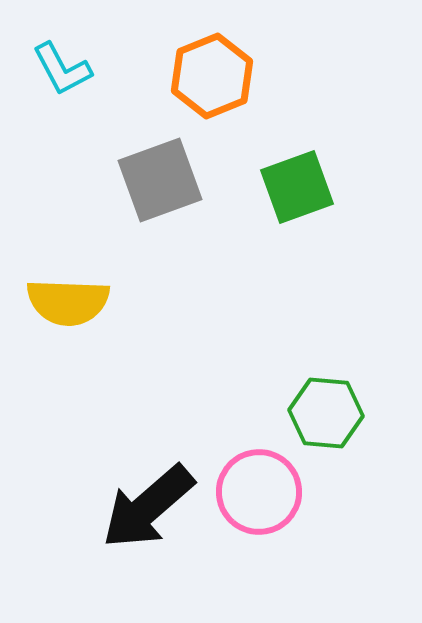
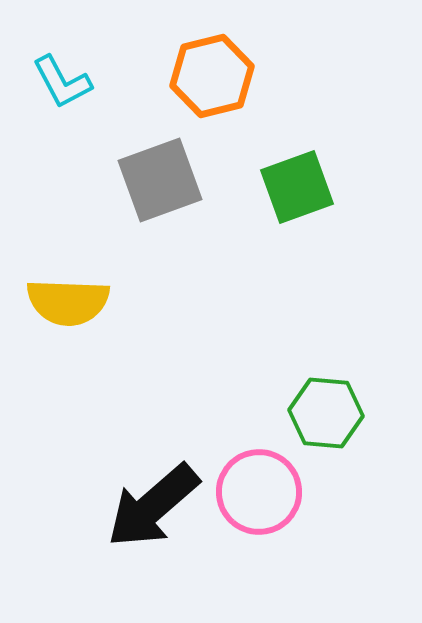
cyan L-shape: moved 13 px down
orange hexagon: rotated 8 degrees clockwise
black arrow: moved 5 px right, 1 px up
